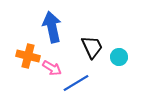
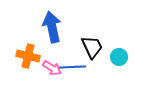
blue line: moved 4 px left, 16 px up; rotated 28 degrees clockwise
